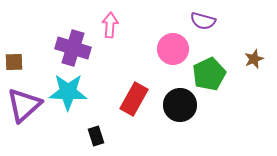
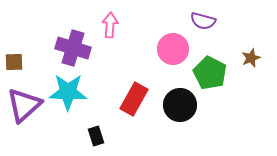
brown star: moved 3 px left, 1 px up
green pentagon: moved 1 px right, 1 px up; rotated 20 degrees counterclockwise
